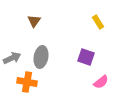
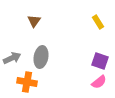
purple square: moved 14 px right, 4 px down
pink semicircle: moved 2 px left
